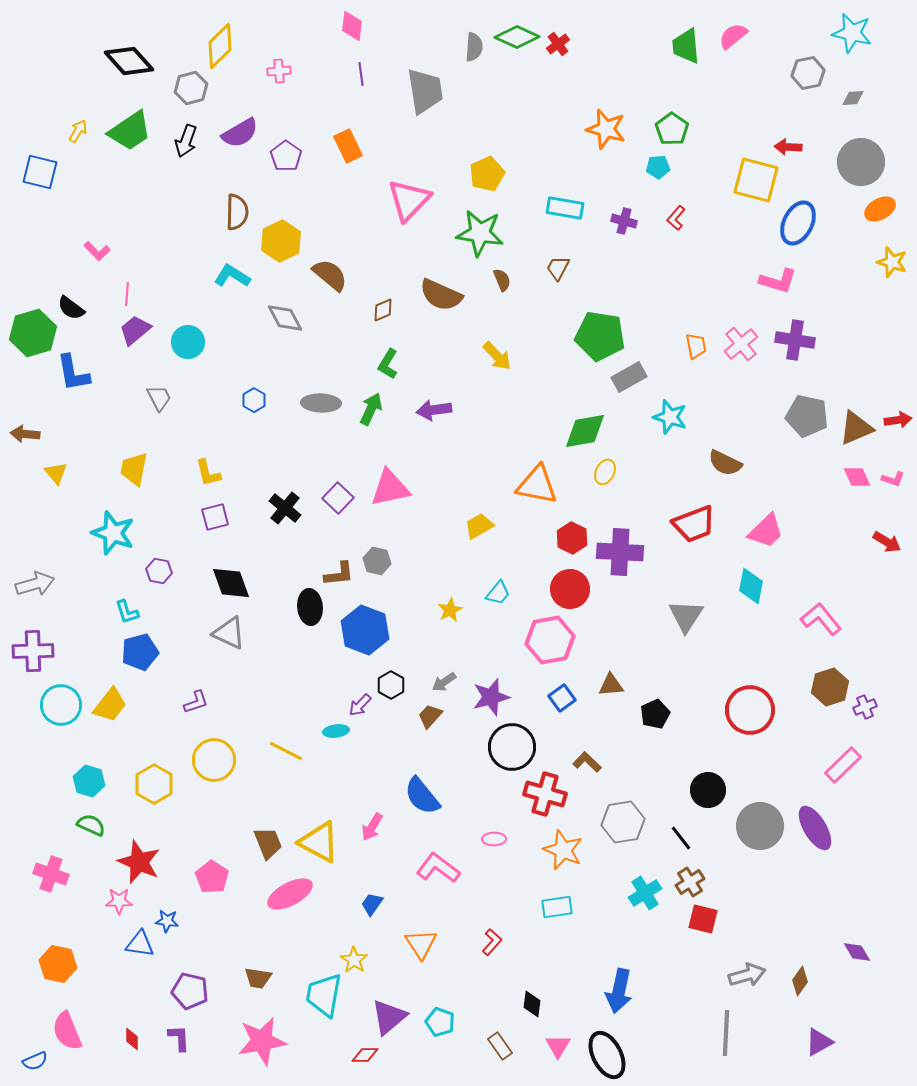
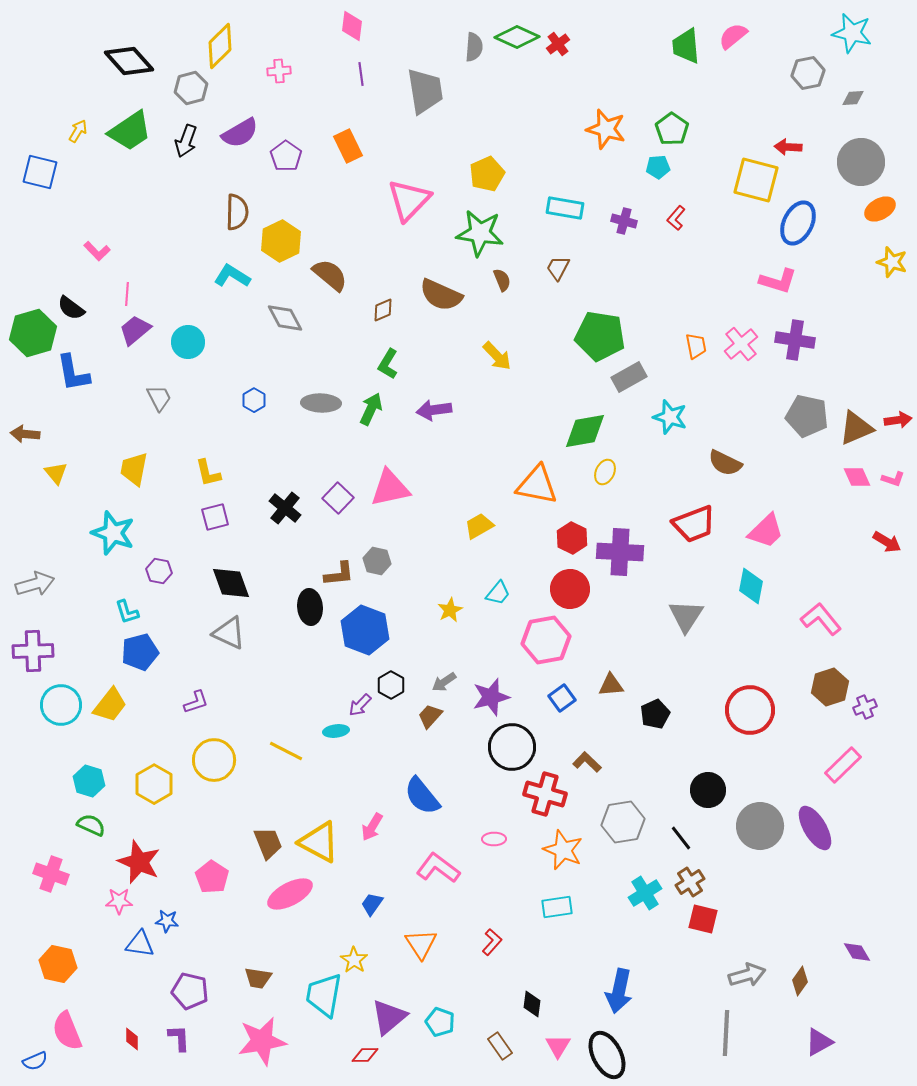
pink hexagon at (550, 640): moved 4 px left
